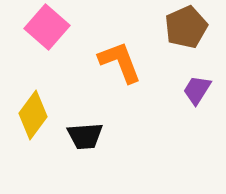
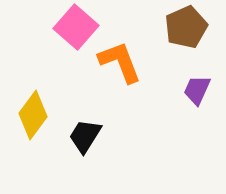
pink square: moved 29 px right
purple trapezoid: rotated 8 degrees counterclockwise
black trapezoid: rotated 126 degrees clockwise
